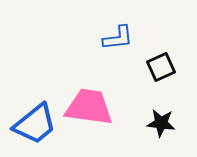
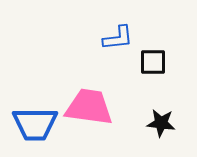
black square: moved 8 px left, 5 px up; rotated 24 degrees clockwise
blue trapezoid: rotated 39 degrees clockwise
